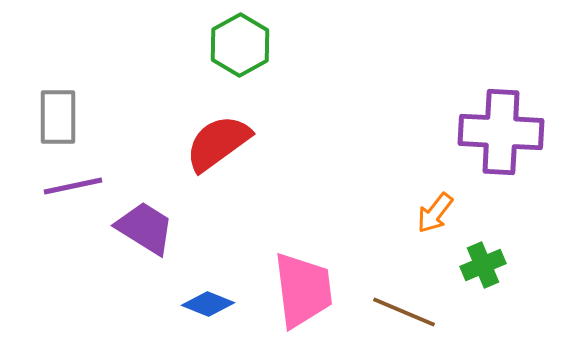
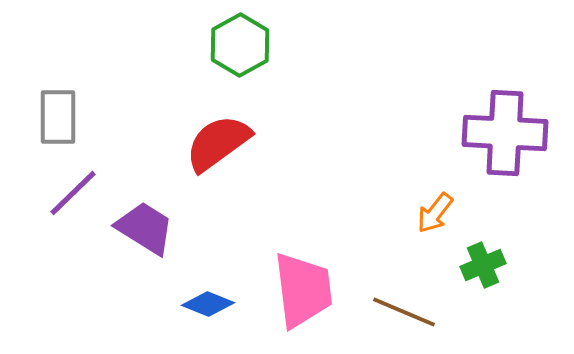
purple cross: moved 4 px right, 1 px down
purple line: moved 7 px down; rotated 32 degrees counterclockwise
